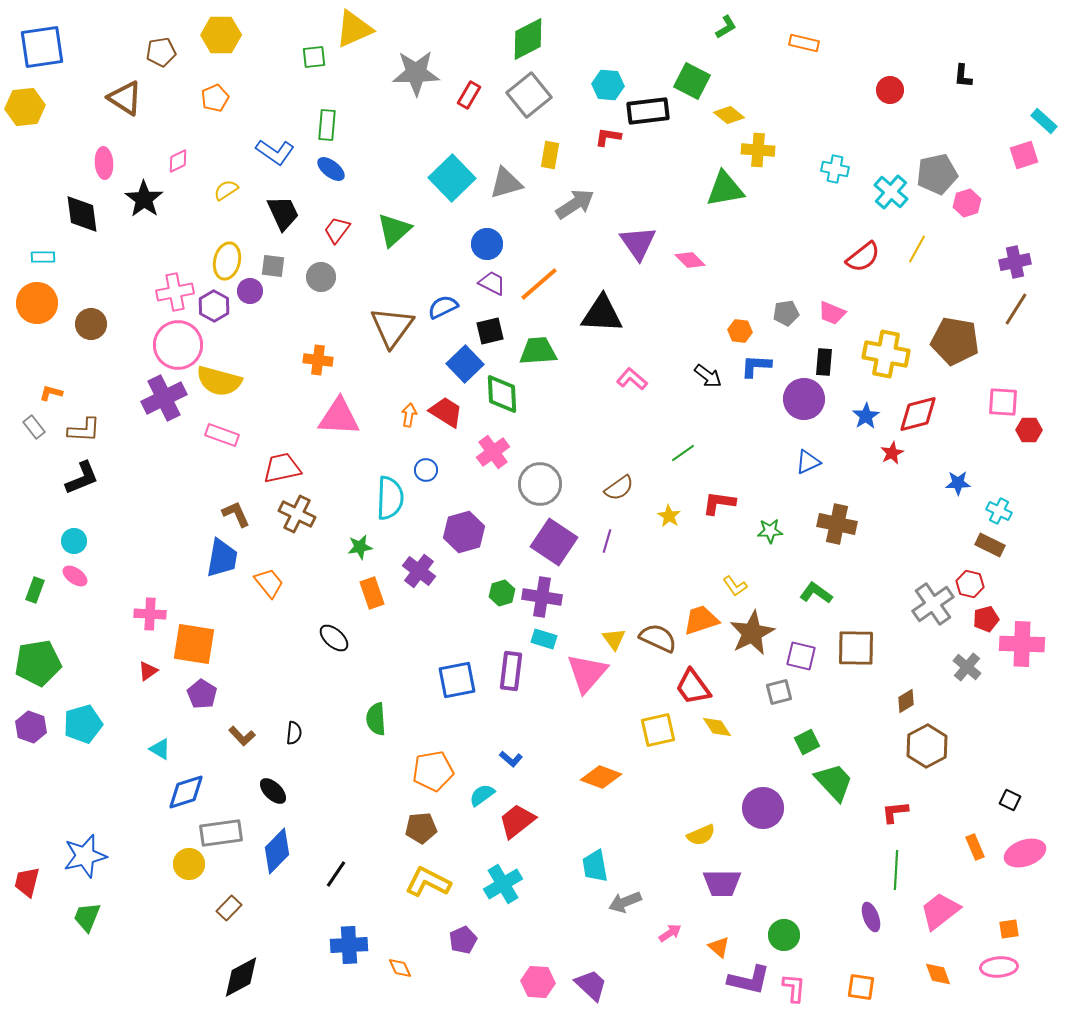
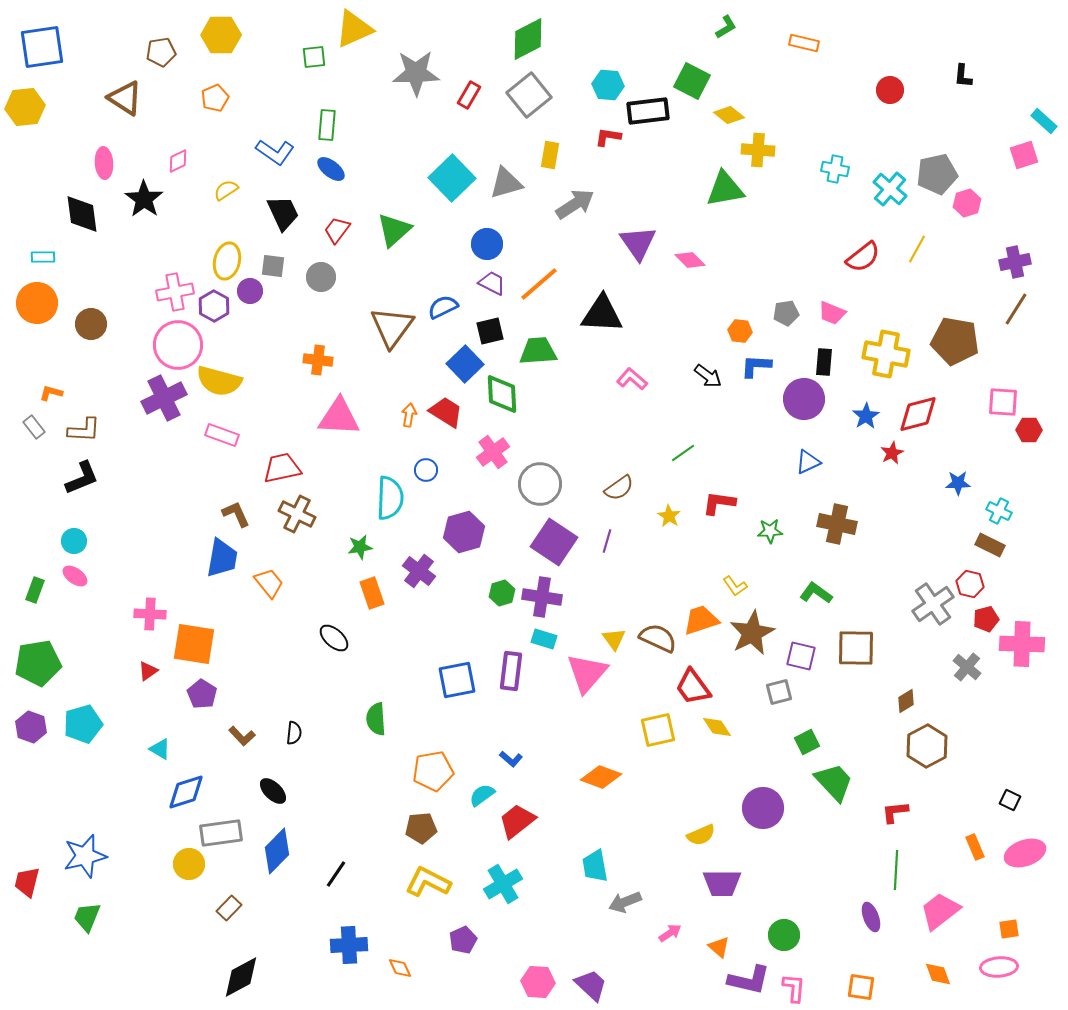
cyan cross at (891, 192): moved 1 px left, 3 px up
